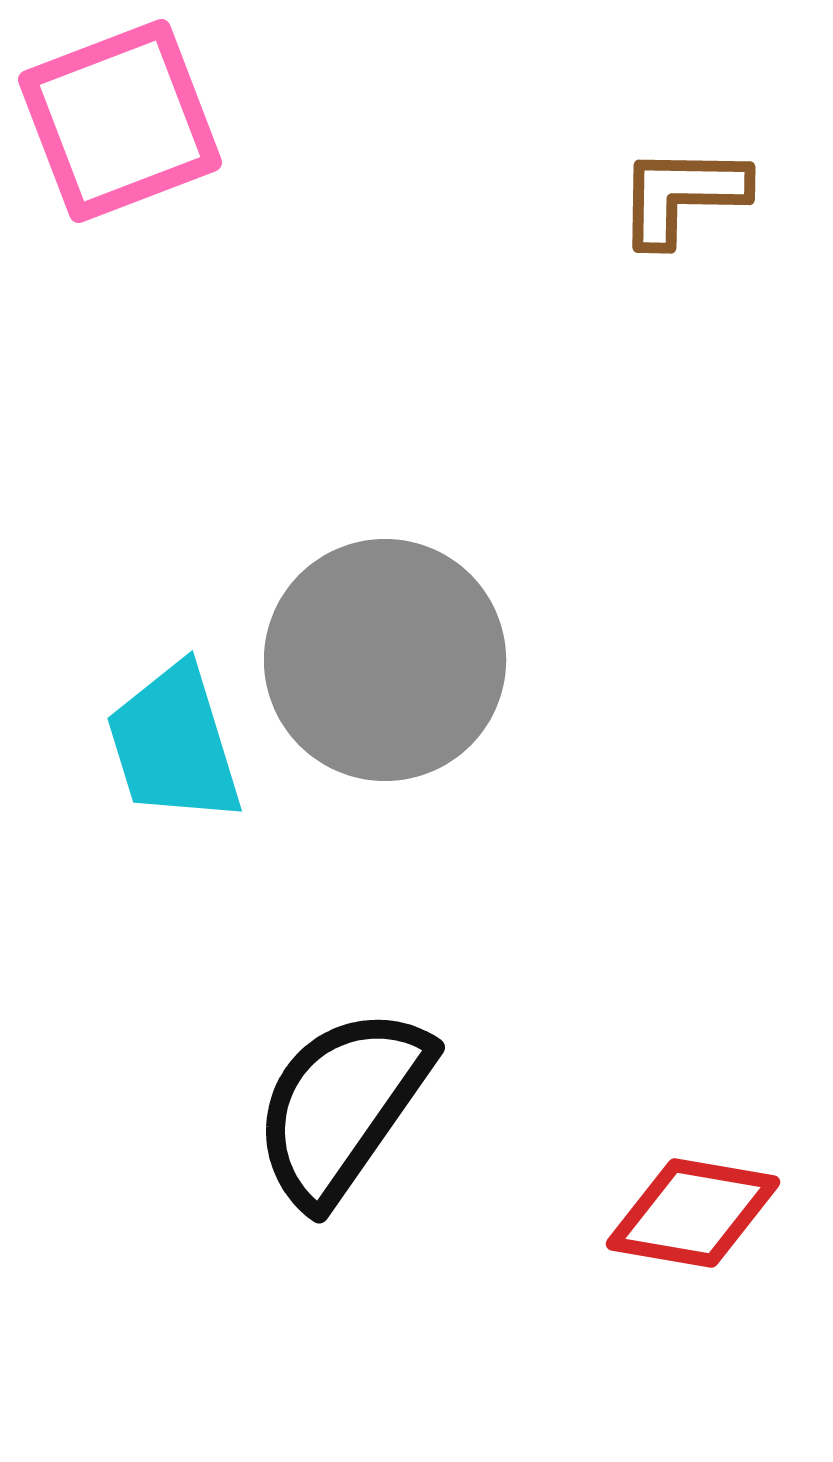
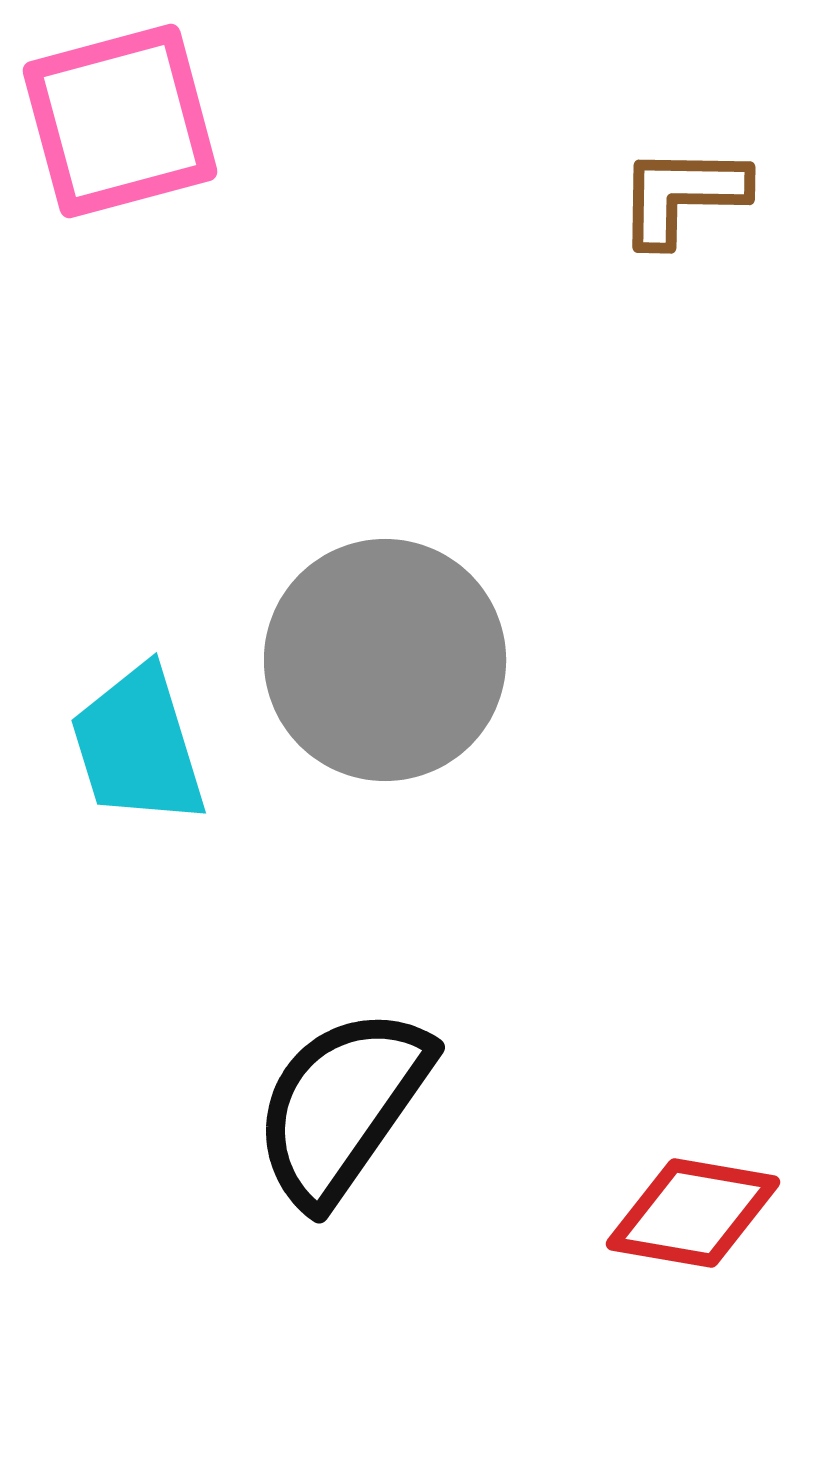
pink square: rotated 6 degrees clockwise
cyan trapezoid: moved 36 px left, 2 px down
